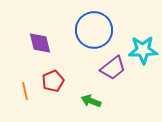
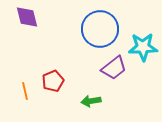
blue circle: moved 6 px right, 1 px up
purple diamond: moved 13 px left, 26 px up
cyan star: moved 3 px up
purple trapezoid: moved 1 px right
green arrow: rotated 30 degrees counterclockwise
